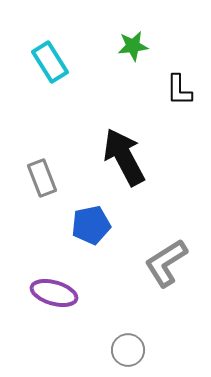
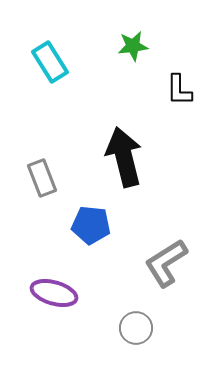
black arrow: rotated 14 degrees clockwise
blue pentagon: rotated 18 degrees clockwise
gray circle: moved 8 px right, 22 px up
